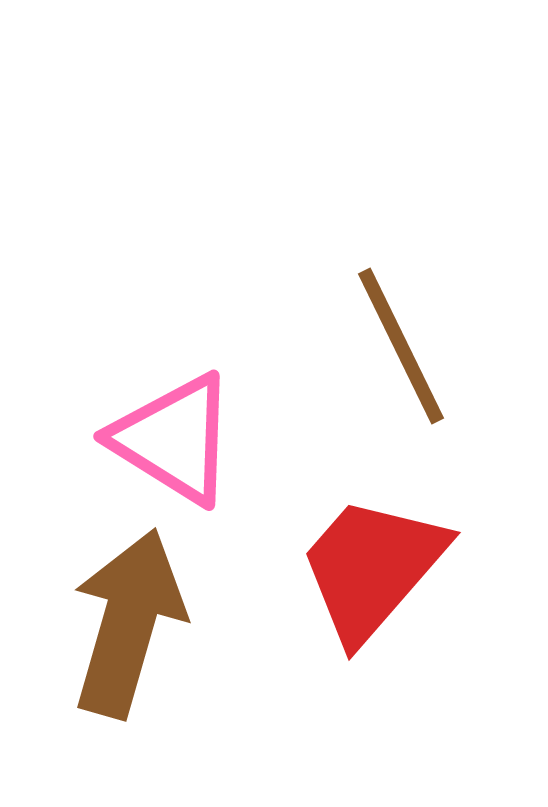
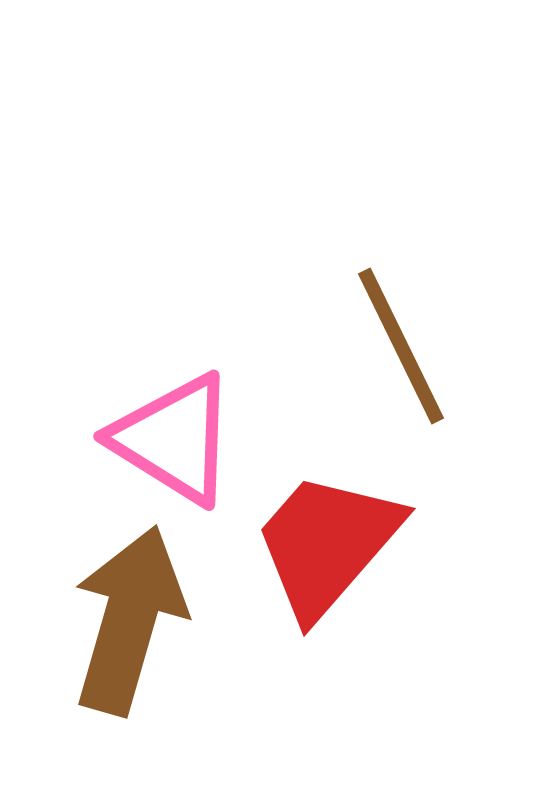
red trapezoid: moved 45 px left, 24 px up
brown arrow: moved 1 px right, 3 px up
